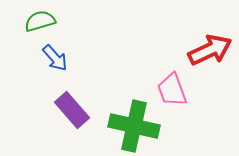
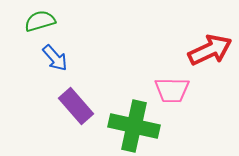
pink trapezoid: rotated 69 degrees counterclockwise
purple rectangle: moved 4 px right, 4 px up
